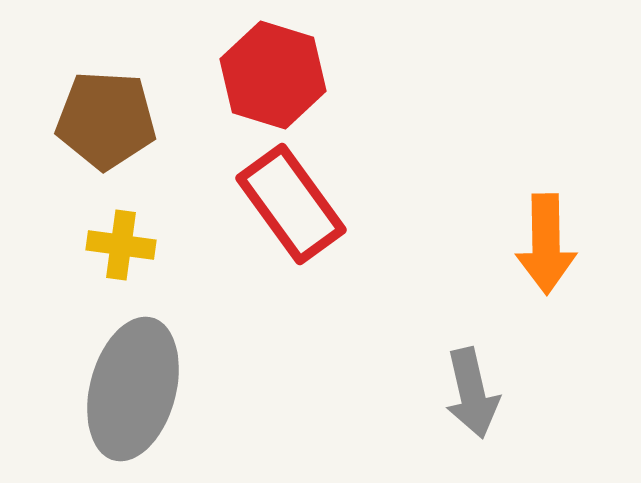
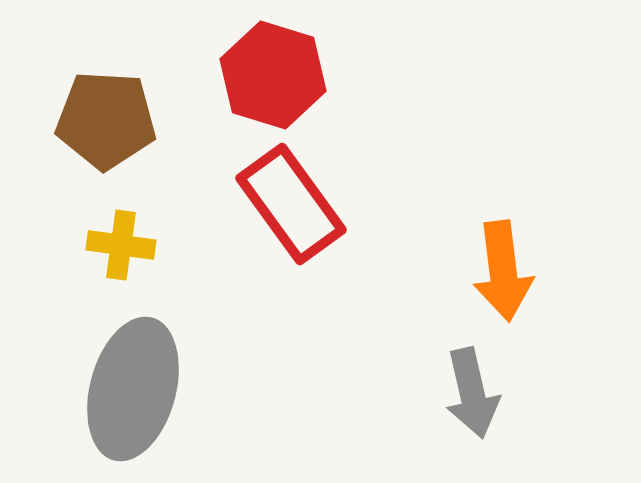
orange arrow: moved 43 px left, 27 px down; rotated 6 degrees counterclockwise
